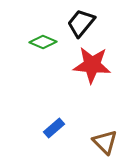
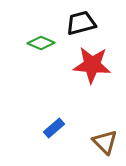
black trapezoid: rotated 36 degrees clockwise
green diamond: moved 2 px left, 1 px down
